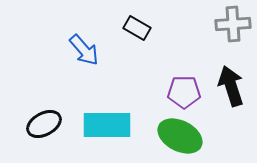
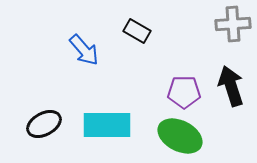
black rectangle: moved 3 px down
